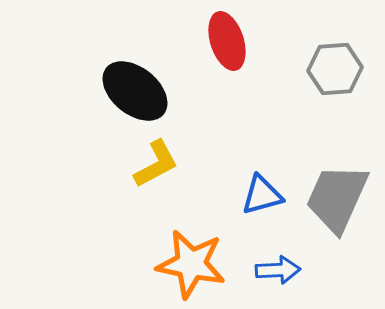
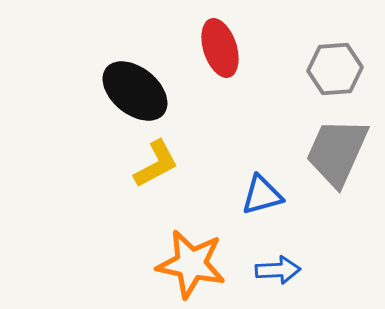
red ellipse: moved 7 px left, 7 px down
gray trapezoid: moved 46 px up
